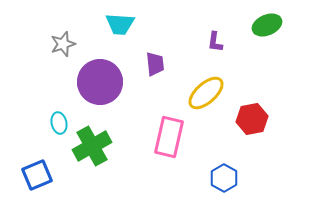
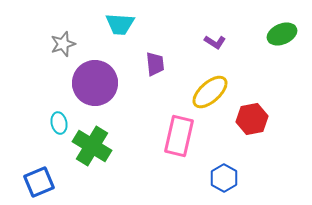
green ellipse: moved 15 px right, 9 px down
purple L-shape: rotated 65 degrees counterclockwise
purple circle: moved 5 px left, 1 px down
yellow ellipse: moved 4 px right, 1 px up
pink rectangle: moved 10 px right, 1 px up
green cross: rotated 30 degrees counterclockwise
blue square: moved 2 px right, 7 px down
